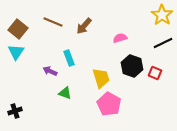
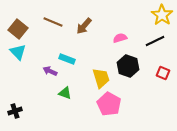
black line: moved 8 px left, 2 px up
cyan triangle: moved 2 px right; rotated 18 degrees counterclockwise
cyan rectangle: moved 2 px left, 1 px down; rotated 49 degrees counterclockwise
black hexagon: moved 4 px left
red square: moved 8 px right
